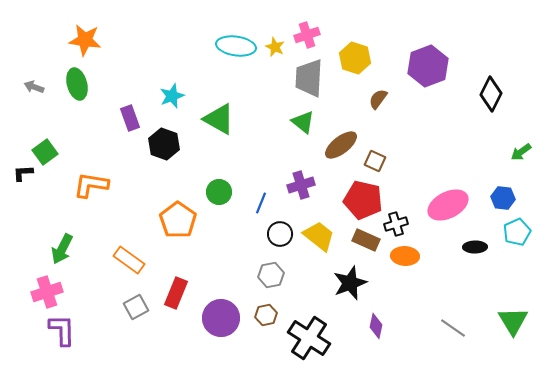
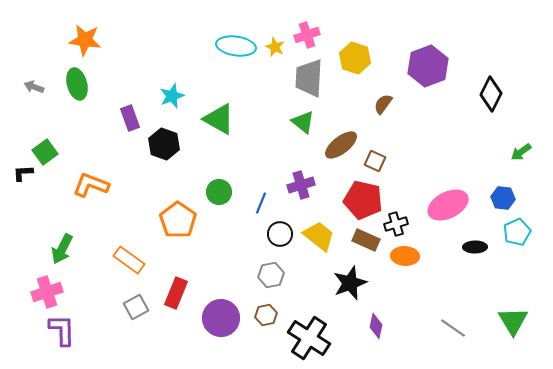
brown semicircle at (378, 99): moved 5 px right, 5 px down
orange L-shape at (91, 185): rotated 12 degrees clockwise
